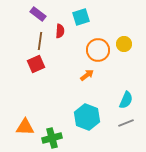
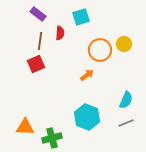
red semicircle: moved 2 px down
orange circle: moved 2 px right
